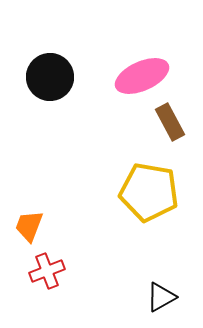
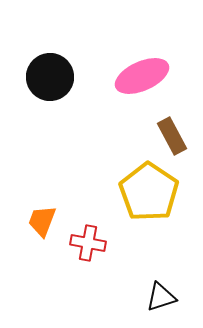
brown rectangle: moved 2 px right, 14 px down
yellow pentagon: rotated 24 degrees clockwise
orange trapezoid: moved 13 px right, 5 px up
red cross: moved 41 px right, 28 px up; rotated 32 degrees clockwise
black triangle: rotated 12 degrees clockwise
